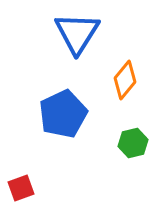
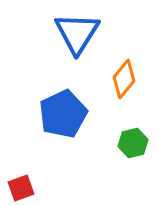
orange diamond: moved 1 px left, 1 px up
